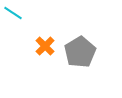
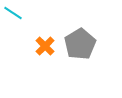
gray pentagon: moved 8 px up
